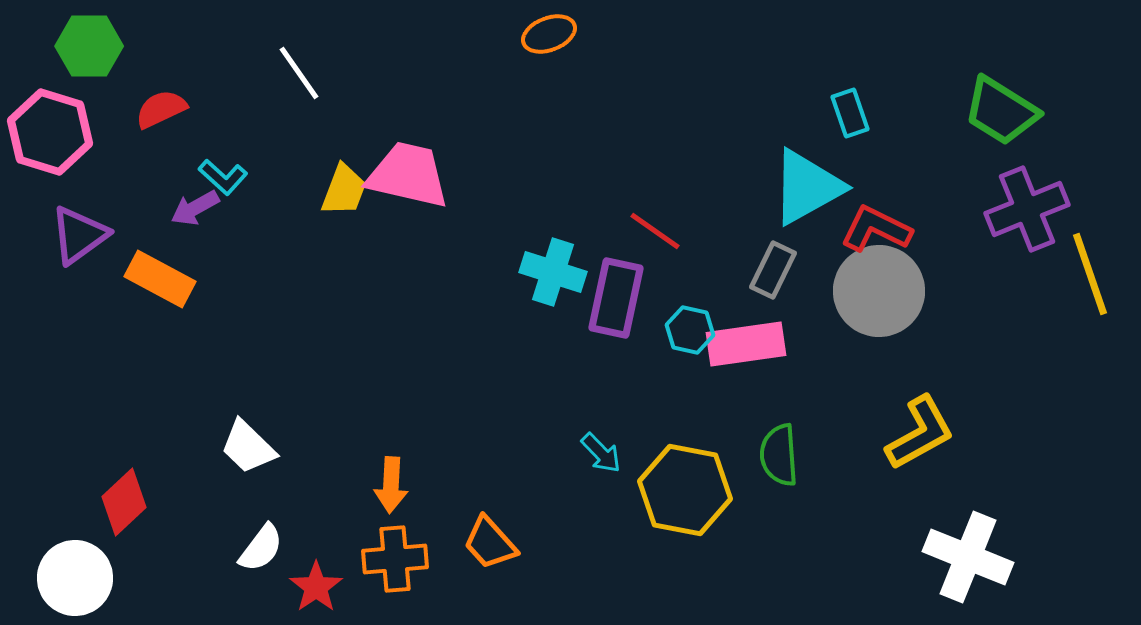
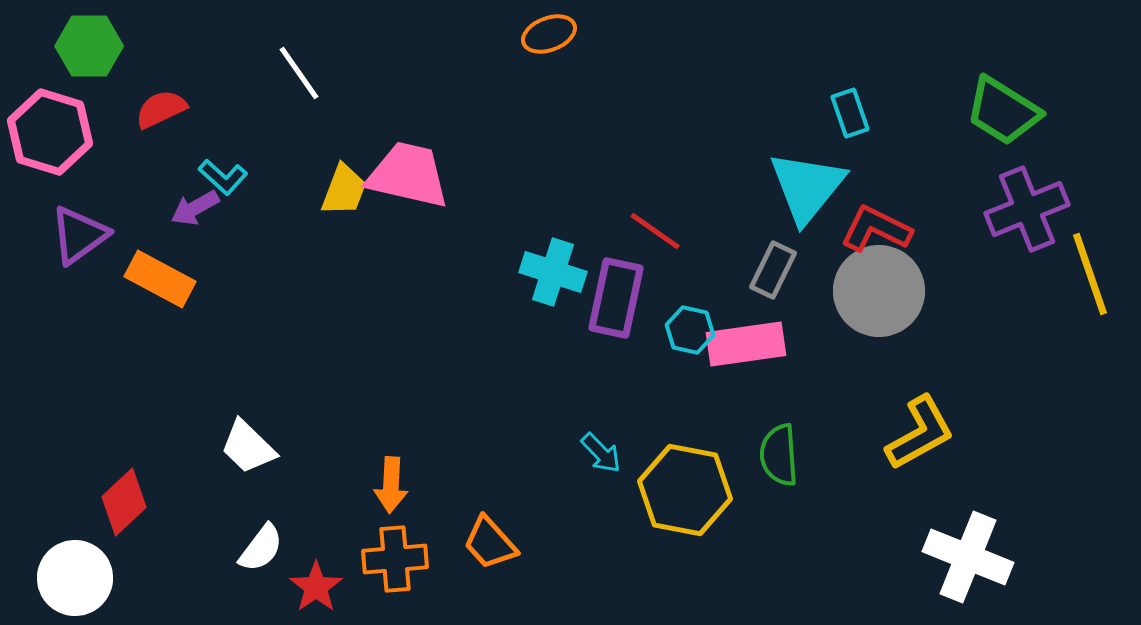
green trapezoid: moved 2 px right
cyan triangle: rotated 22 degrees counterclockwise
